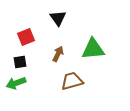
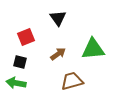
brown arrow: rotated 28 degrees clockwise
black square: rotated 24 degrees clockwise
green arrow: rotated 30 degrees clockwise
